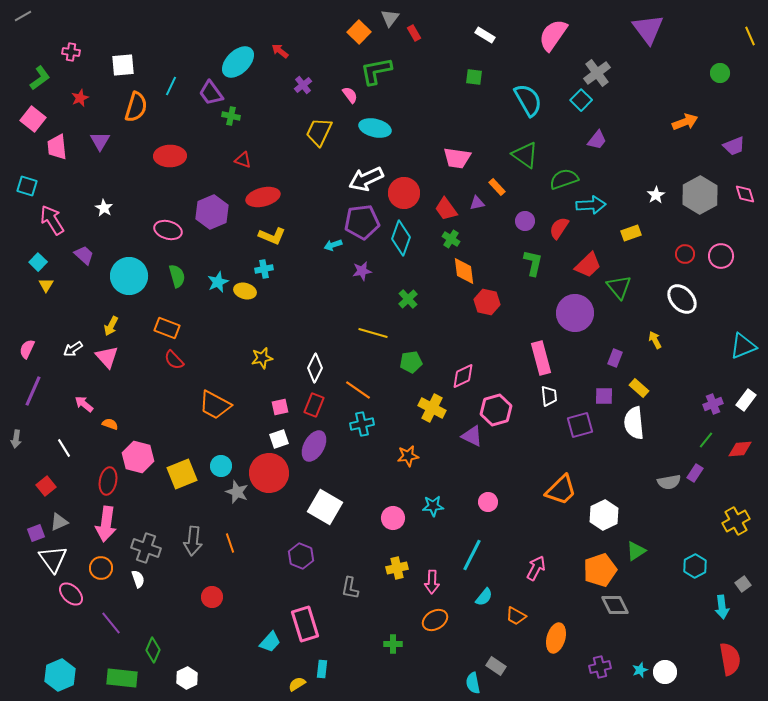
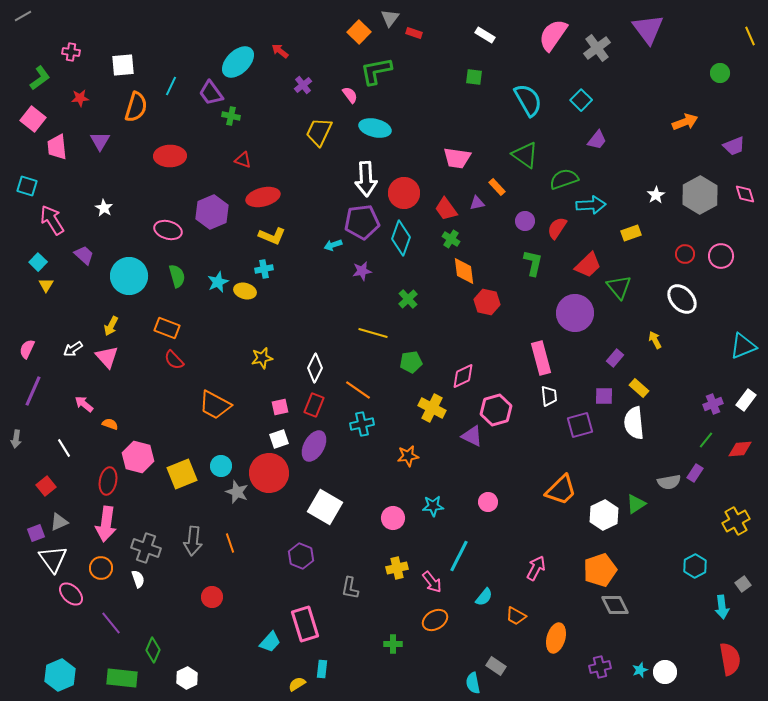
red rectangle at (414, 33): rotated 42 degrees counterclockwise
gray cross at (597, 73): moved 25 px up
red star at (80, 98): rotated 18 degrees clockwise
white arrow at (366, 179): rotated 68 degrees counterclockwise
red semicircle at (559, 228): moved 2 px left
purple rectangle at (615, 358): rotated 18 degrees clockwise
green triangle at (636, 551): moved 47 px up
cyan line at (472, 555): moved 13 px left, 1 px down
pink arrow at (432, 582): rotated 40 degrees counterclockwise
